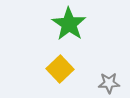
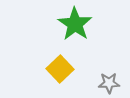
green star: moved 6 px right
